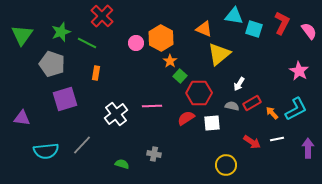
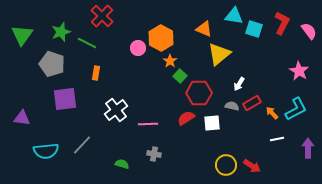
pink circle: moved 2 px right, 5 px down
purple square: rotated 10 degrees clockwise
pink line: moved 4 px left, 18 px down
white cross: moved 4 px up
red arrow: moved 24 px down
